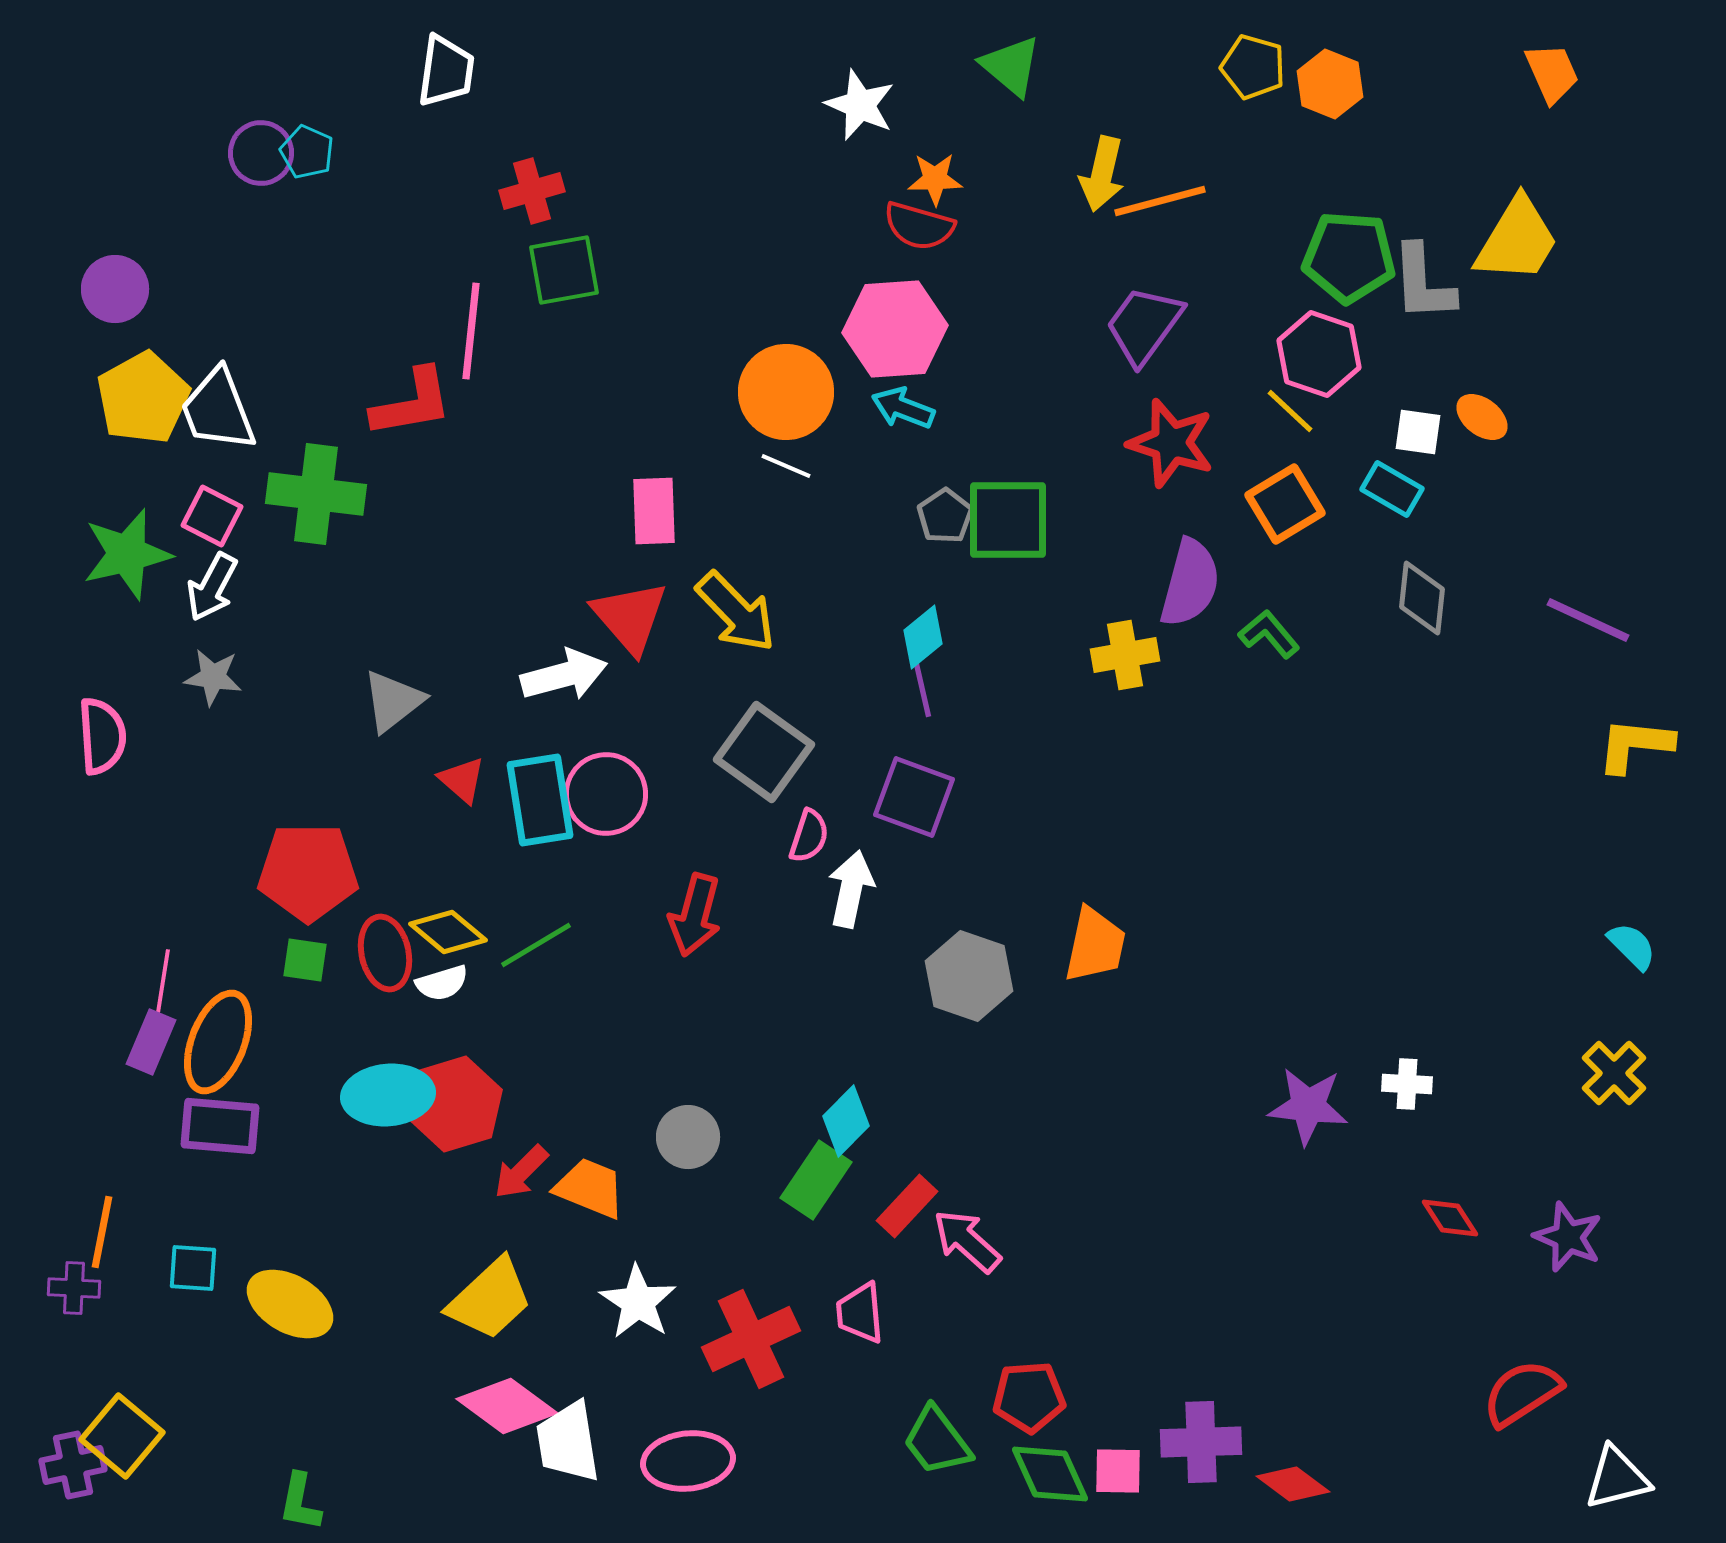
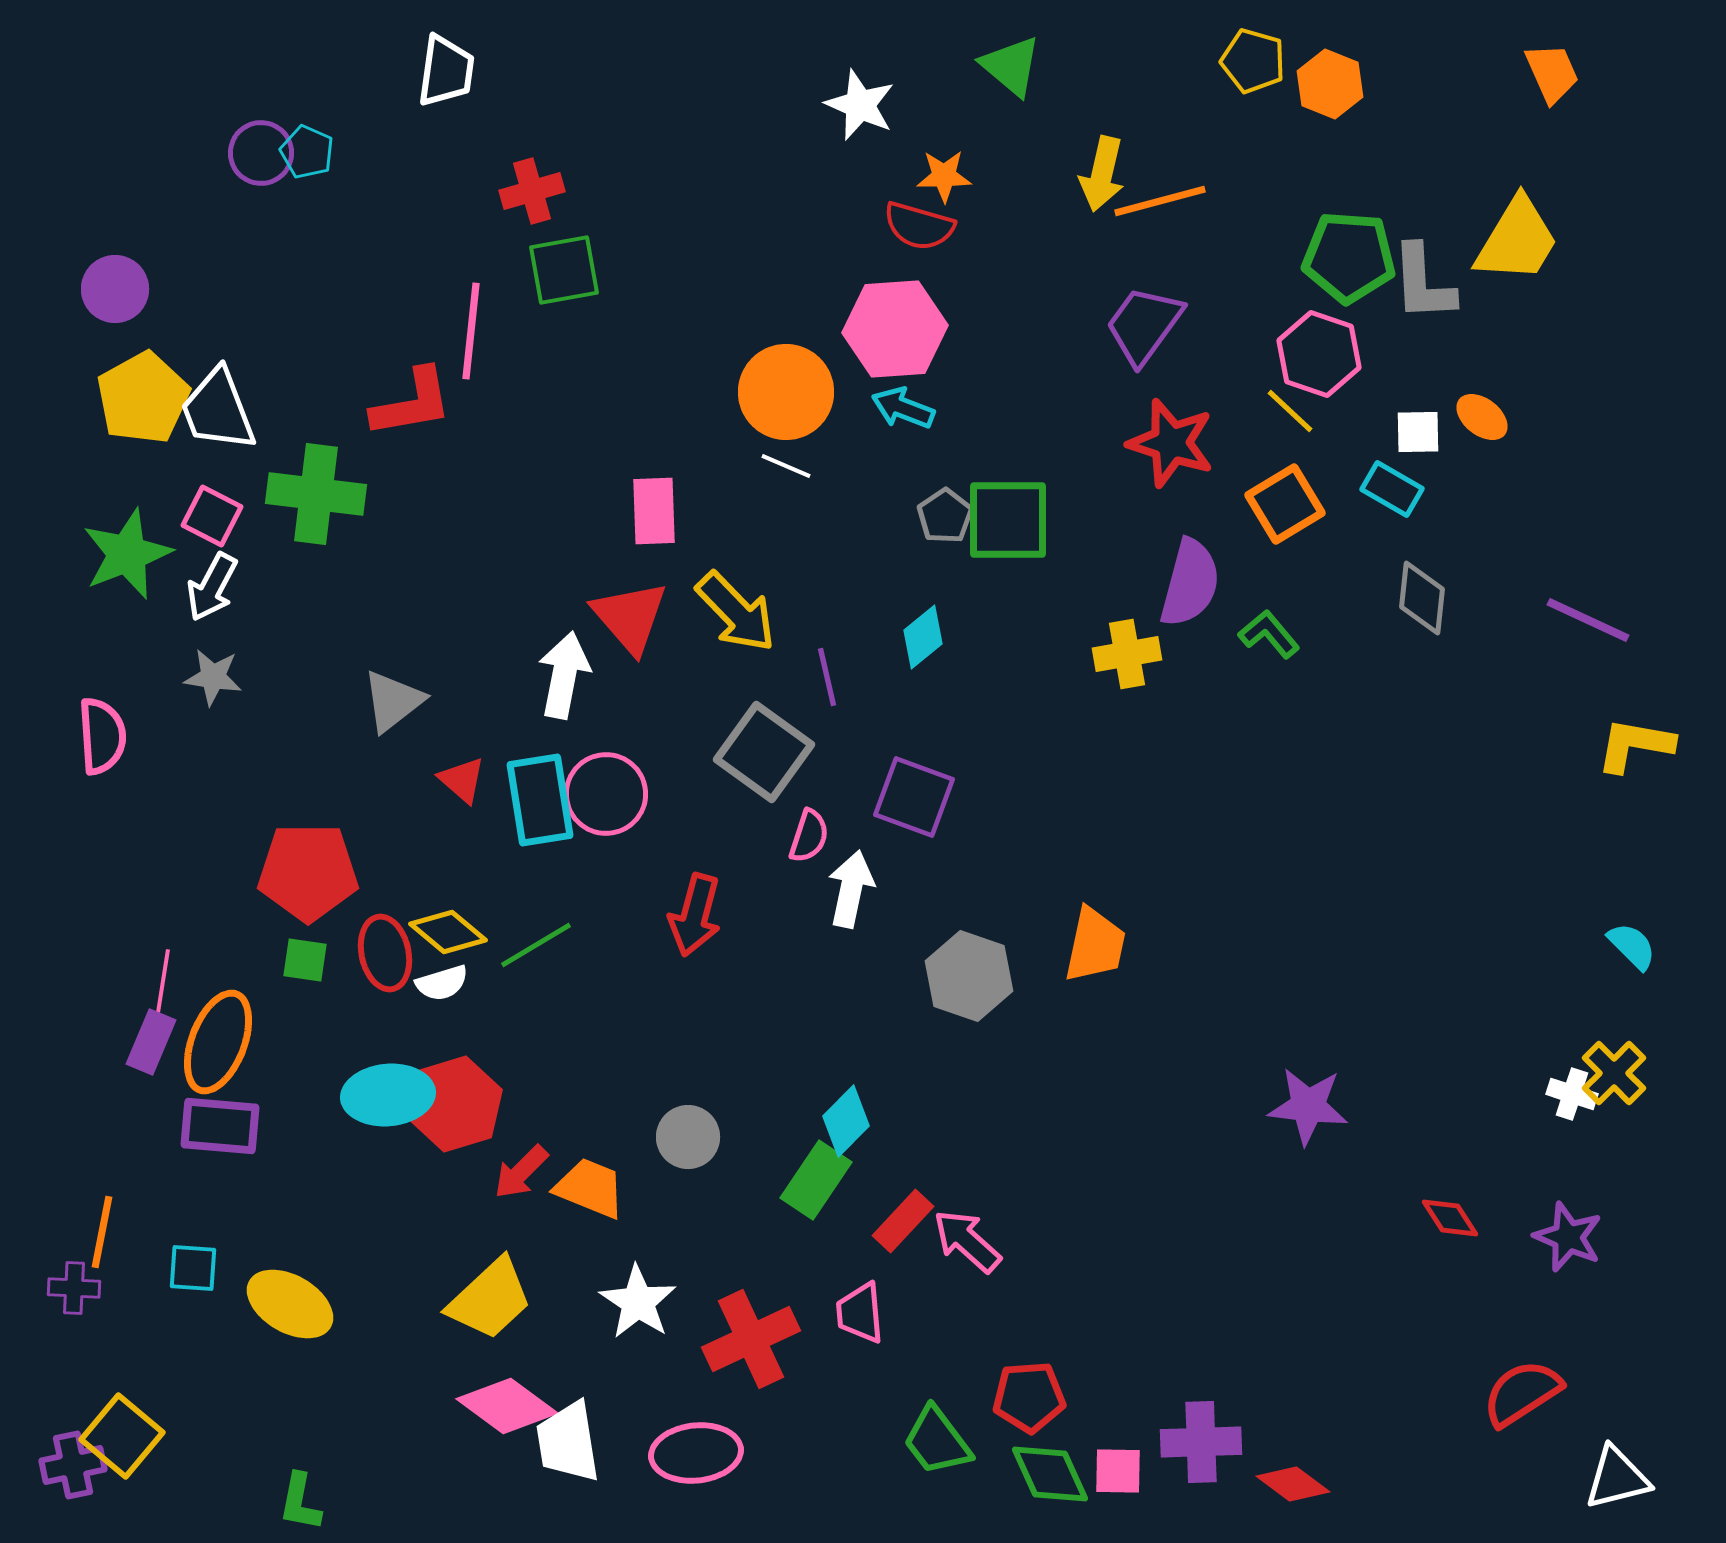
yellow pentagon at (1253, 67): moved 6 px up
orange star at (935, 179): moved 9 px right, 3 px up
white square at (1418, 432): rotated 9 degrees counterclockwise
green star at (127, 554): rotated 8 degrees counterclockwise
yellow cross at (1125, 655): moved 2 px right, 1 px up
white arrow at (564, 675): rotated 64 degrees counterclockwise
purple line at (922, 688): moved 95 px left, 11 px up
yellow L-shape at (1635, 745): rotated 4 degrees clockwise
white cross at (1407, 1084): moved 165 px right, 10 px down; rotated 15 degrees clockwise
red rectangle at (907, 1206): moved 4 px left, 15 px down
pink ellipse at (688, 1461): moved 8 px right, 8 px up
